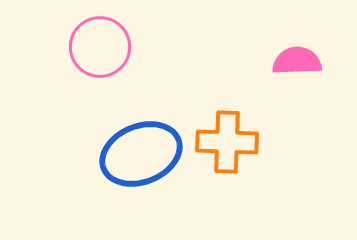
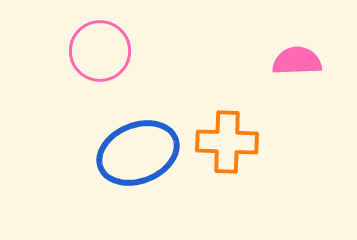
pink circle: moved 4 px down
blue ellipse: moved 3 px left, 1 px up
